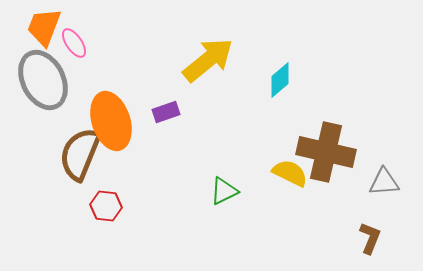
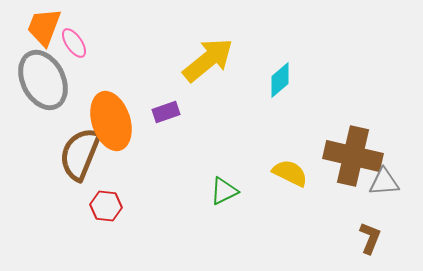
brown cross: moved 27 px right, 4 px down
